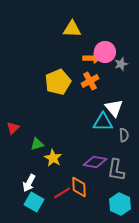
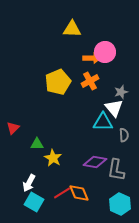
gray star: moved 28 px down
green triangle: rotated 16 degrees clockwise
orange diamond: moved 6 px down; rotated 20 degrees counterclockwise
